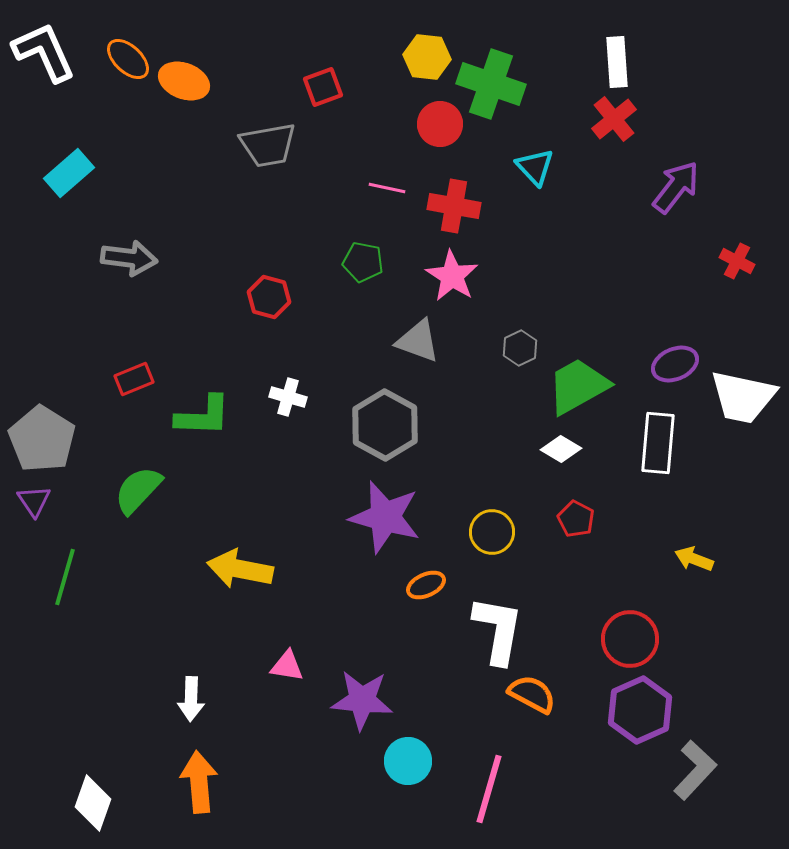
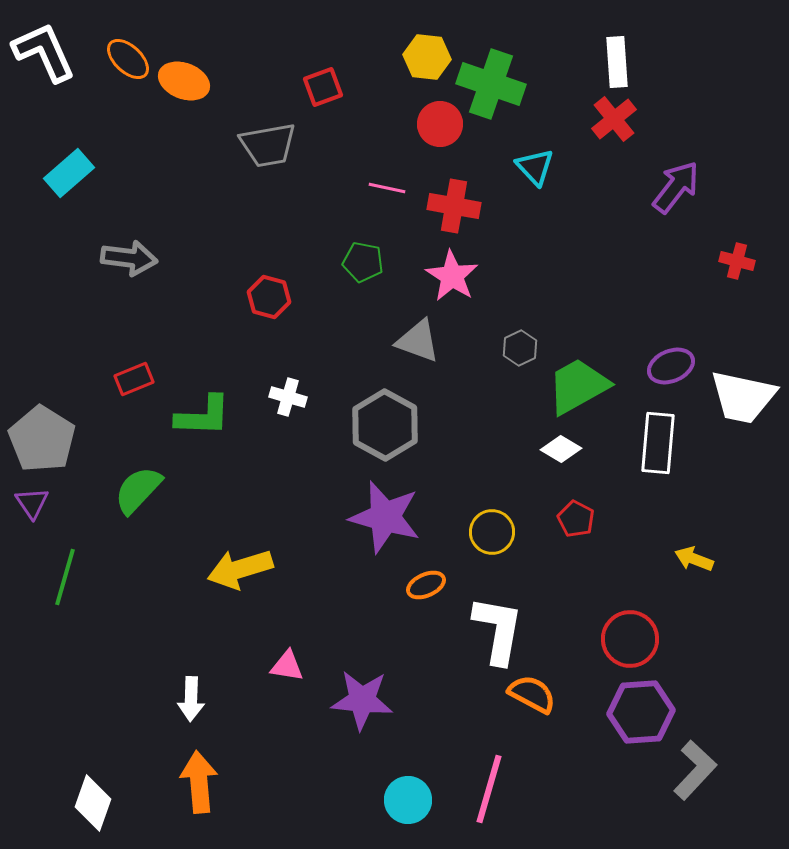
red cross at (737, 261): rotated 12 degrees counterclockwise
purple ellipse at (675, 364): moved 4 px left, 2 px down
purple triangle at (34, 501): moved 2 px left, 2 px down
yellow arrow at (240, 569): rotated 28 degrees counterclockwise
purple hexagon at (640, 710): moved 1 px right, 2 px down; rotated 20 degrees clockwise
cyan circle at (408, 761): moved 39 px down
